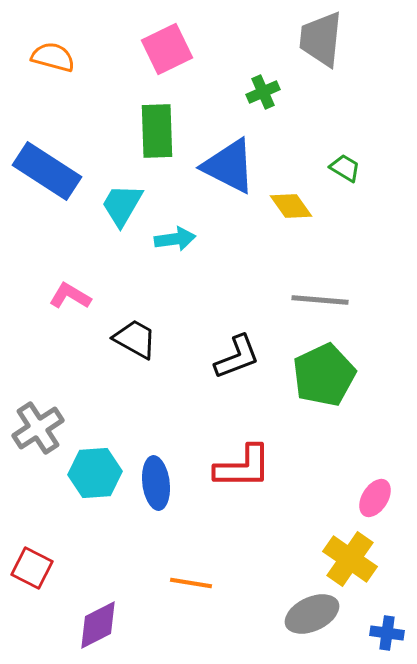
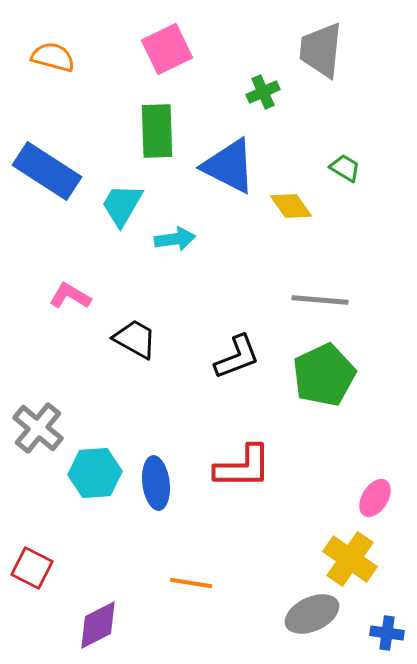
gray trapezoid: moved 11 px down
gray cross: rotated 18 degrees counterclockwise
